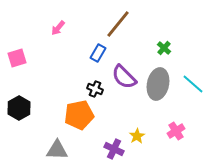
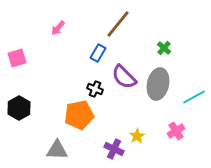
cyan line: moved 1 px right, 13 px down; rotated 70 degrees counterclockwise
